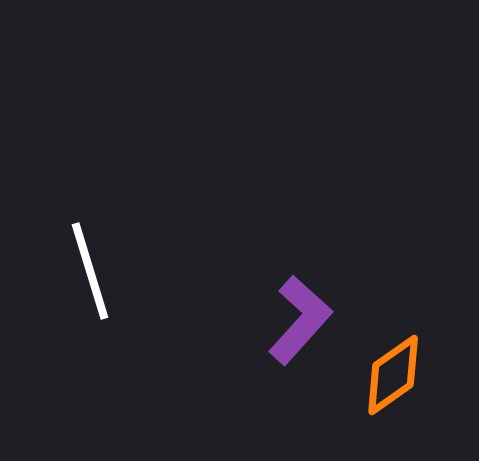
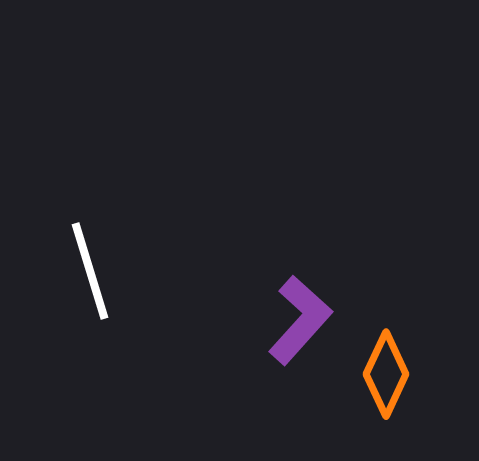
orange diamond: moved 7 px left, 1 px up; rotated 30 degrees counterclockwise
